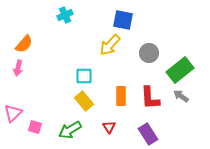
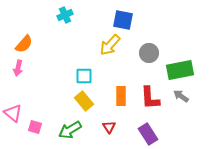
green rectangle: rotated 28 degrees clockwise
pink triangle: rotated 36 degrees counterclockwise
